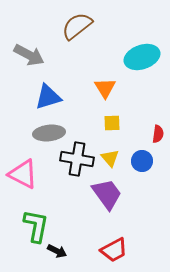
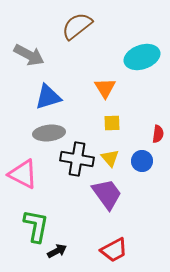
black arrow: rotated 54 degrees counterclockwise
